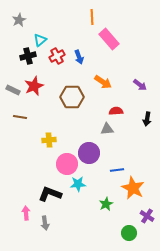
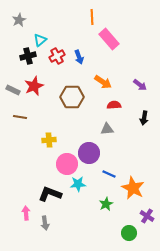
red semicircle: moved 2 px left, 6 px up
black arrow: moved 3 px left, 1 px up
blue line: moved 8 px left, 4 px down; rotated 32 degrees clockwise
